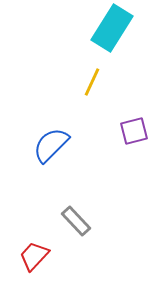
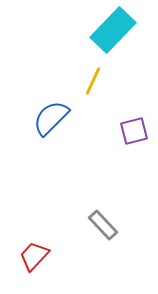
cyan rectangle: moved 1 px right, 2 px down; rotated 12 degrees clockwise
yellow line: moved 1 px right, 1 px up
blue semicircle: moved 27 px up
gray rectangle: moved 27 px right, 4 px down
